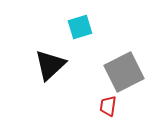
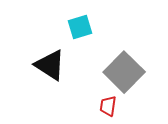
black triangle: rotated 44 degrees counterclockwise
gray square: rotated 18 degrees counterclockwise
